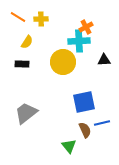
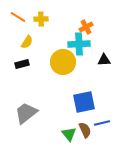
cyan cross: moved 3 px down
black rectangle: rotated 16 degrees counterclockwise
green triangle: moved 12 px up
